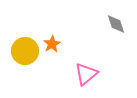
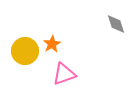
pink triangle: moved 22 px left; rotated 20 degrees clockwise
